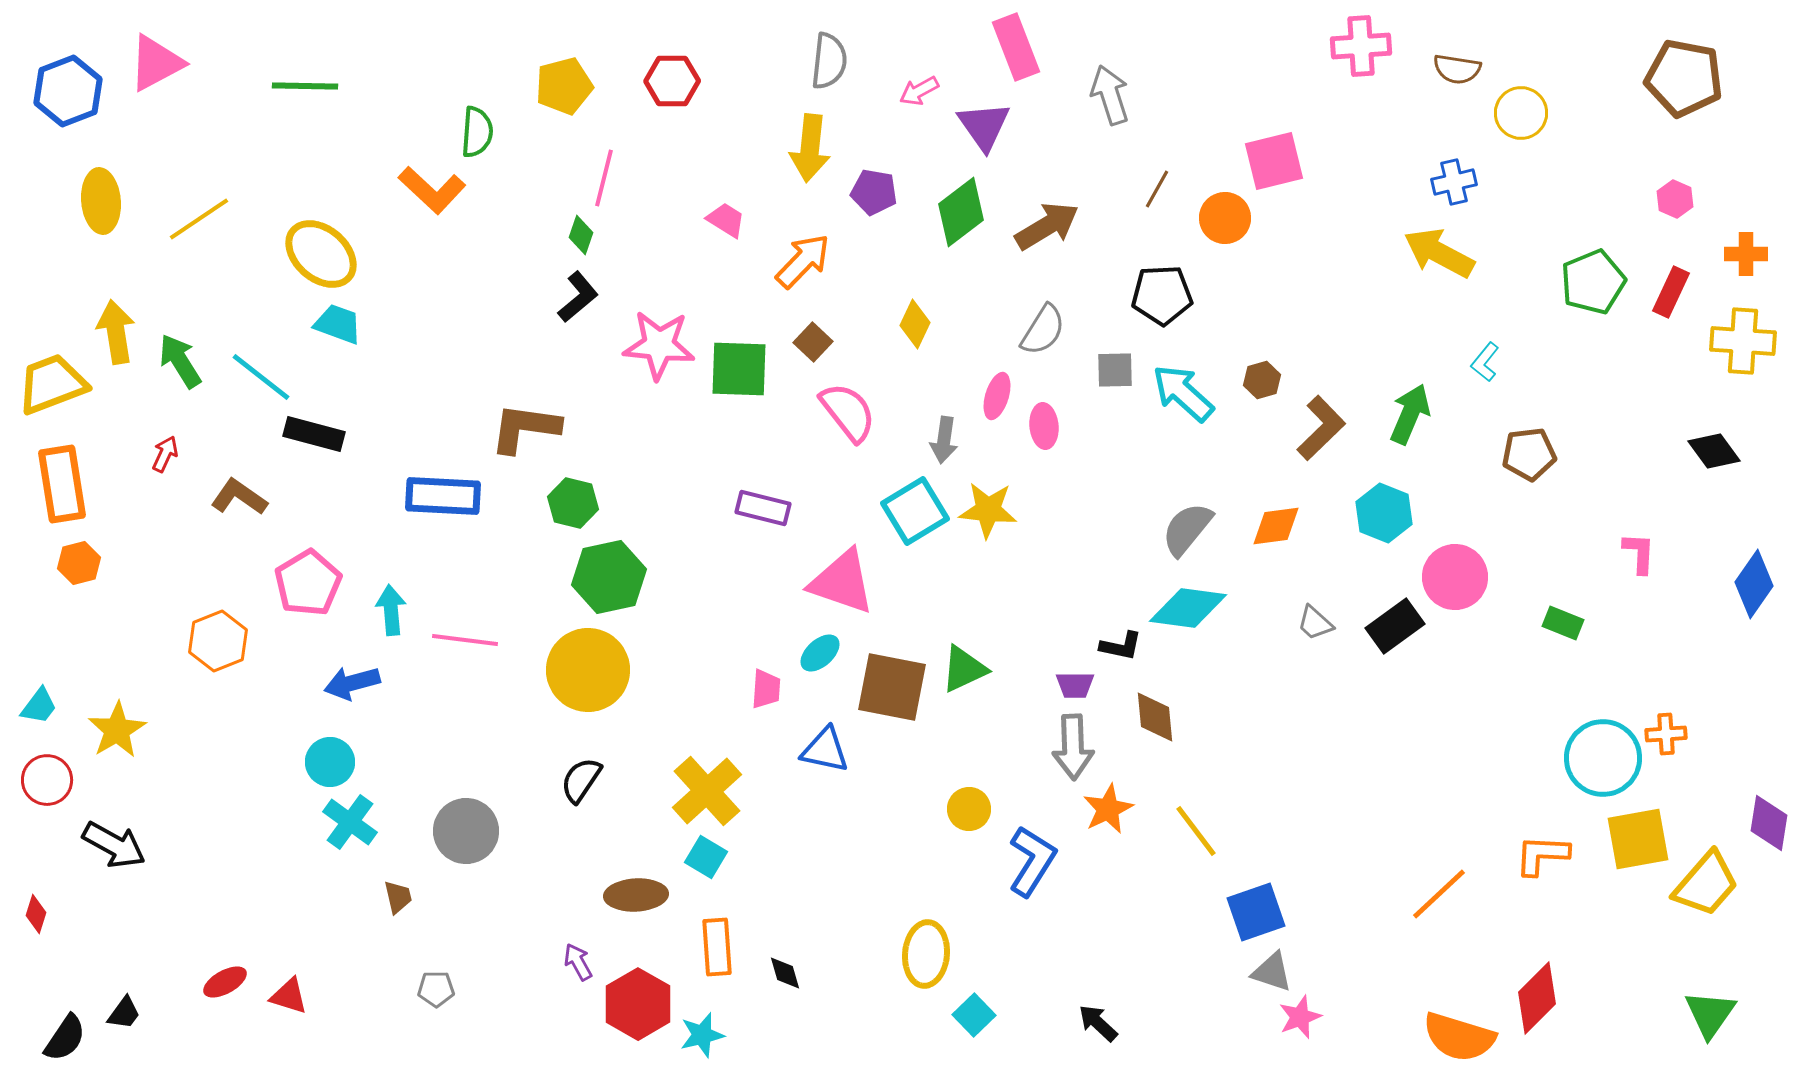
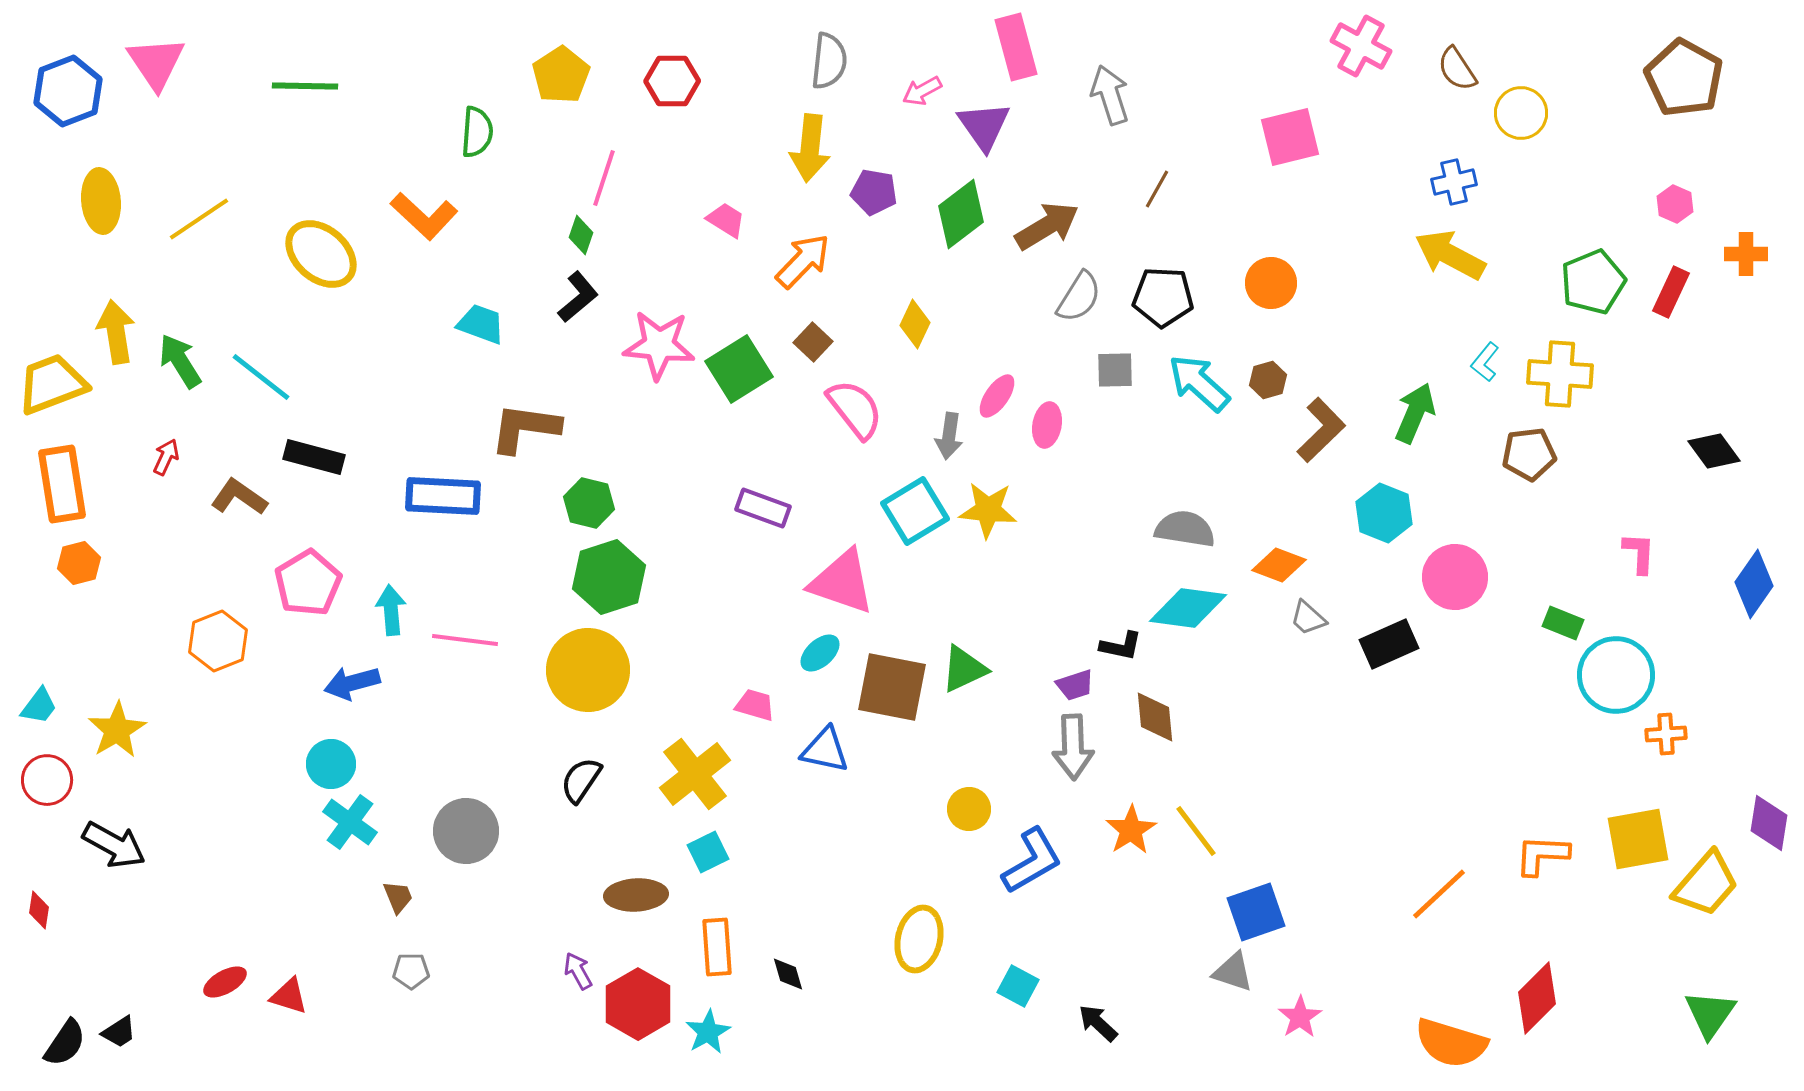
pink cross at (1361, 46): rotated 32 degrees clockwise
pink rectangle at (1016, 47): rotated 6 degrees clockwise
pink triangle at (156, 63): rotated 36 degrees counterclockwise
brown semicircle at (1457, 69): rotated 48 degrees clockwise
brown pentagon at (1684, 78): rotated 18 degrees clockwise
yellow pentagon at (564, 86): moved 3 px left, 11 px up; rotated 18 degrees counterclockwise
pink arrow at (919, 91): moved 3 px right
pink square at (1274, 161): moved 16 px right, 24 px up
pink line at (604, 178): rotated 4 degrees clockwise
orange L-shape at (432, 190): moved 8 px left, 26 px down
pink hexagon at (1675, 199): moved 5 px down
green diamond at (961, 212): moved 2 px down
orange circle at (1225, 218): moved 46 px right, 65 px down
yellow arrow at (1439, 253): moved 11 px right, 2 px down
black pentagon at (1162, 295): moved 1 px right, 2 px down; rotated 6 degrees clockwise
cyan trapezoid at (338, 324): moved 143 px right
gray semicircle at (1043, 330): moved 36 px right, 33 px up
yellow cross at (1743, 341): moved 183 px left, 33 px down
green square at (739, 369): rotated 34 degrees counterclockwise
brown hexagon at (1262, 380): moved 6 px right
cyan arrow at (1183, 393): moved 16 px right, 10 px up
pink ellipse at (997, 396): rotated 18 degrees clockwise
pink semicircle at (848, 412): moved 7 px right, 3 px up
green arrow at (1410, 414): moved 5 px right, 1 px up
pink ellipse at (1044, 426): moved 3 px right, 1 px up; rotated 15 degrees clockwise
brown L-shape at (1321, 428): moved 2 px down
black rectangle at (314, 434): moved 23 px down
gray arrow at (944, 440): moved 5 px right, 4 px up
red arrow at (165, 454): moved 1 px right, 3 px down
green hexagon at (573, 503): moved 16 px right
purple rectangle at (763, 508): rotated 6 degrees clockwise
orange diamond at (1276, 526): moved 3 px right, 39 px down; rotated 28 degrees clockwise
gray semicircle at (1187, 529): moved 2 px left; rotated 60 degrees clockwise
green hexagon at (609, 577): rotated 6 degrees counterclockwise
gray trapezoid at (1315, 623): moved 7 px left, 5 px up
black rectangle at (1395, 626): moved 6 px left, 18 px down; rotated 12 degrees clockwise
purple trapezoid at (1075, 685): rotated 18 degrees counterclockwise
pink trapezoid at (766, 689): moved 11 px left, 16 px down; rotated 78 degrees counterclockwise
cyan circle at (1603, 758): moved 13 px right, 83 px up
cyan circle at (330, 762): moved 1 px right, 2 px down
yellow cross at (707, 791): moved 12 px left, 17 px up; rotated 4 degrees clockwise
orange star at (1108, 809): moved 23 px right, 21 px down; rotated 6 degrees counterclockwise
cyan square at (706, 857): moved 2 px right, 5 px up; rotated 33 degrees clockwise
blue L-shape at (1032, 861): rotated 28 degrees clockwise
brown trapezoid at (398, 897): rotated 9 degrees counterclockwise
red diamond at (36, 914): moved 3 px right, 4 px up; rotated 9 degrees counterclockwise
yellow ellipse at (926, 954): moved 7 px left, 15 px up; rotated 8 degrees clockwise
purple arrow at (578, 962): moved 9 px down
gray triangle at (1272, 972): moved 39 px left
black diamond at (785, 973): moved 3 px right, 1 px down
gray pentagon at (436, 989): moved 25 px left, 18 px up
black trapezoid at (124, 1013): moved 5 px left, 19 px down; rotated 21 degrees clockwise
cyan square at (974, 1015): moved 44 px right, 29 px up; rotated 18 degrees counterclockwise
pink star at (1300, 1017): rotated 12 degrees counterclockwise
cyan star at (702, 1035): moved 6 px right, 3 px up; rotated 15 degrees counterclockwise
orange semicircle at (1459, 1037): moved 8 px left, 6 px down
black semicircle at (65, 1038): moved 5 px down
